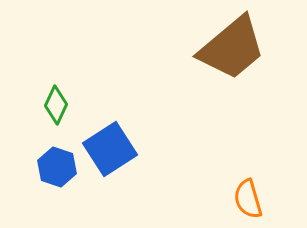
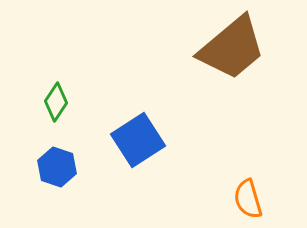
green diamond: moved 3 px up; rotated 9 degrees clockwise
blue square: moved 28 px right, 9 px up
